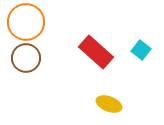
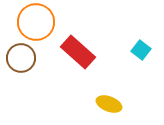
orange circle: moved 10 px right
red rectangle: moved 18 px left
brown circle: moved 5 px left
